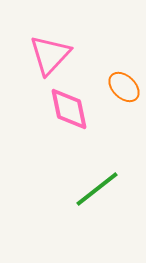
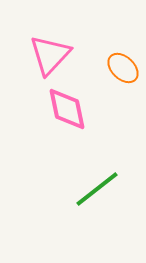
orange ellipse: moved 1 px left, 19 px up
pink diamond: moved 2 px left
